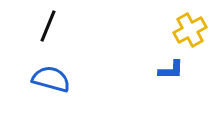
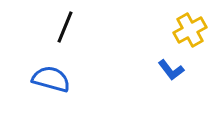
black line: moved 17 px right, 1 px down
blue L-shape: rotated 52 degrees clockwise
